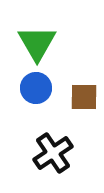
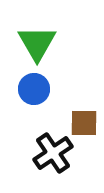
blue circle: moved 2 px left, 1 px down
brown square: moved 26 px down
